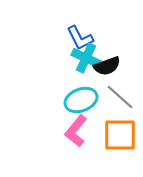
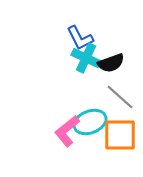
black semicircle: moved 4 px right, 3 px up
cyan ellipse: moved 9 px right, 22 px down
pink L-shape: moved 9 px left; rotated 12 degrees clockwise
